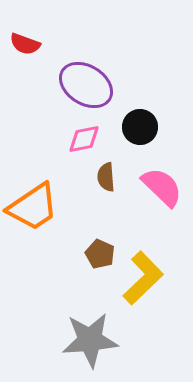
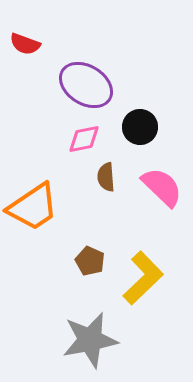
brown pentagon: moved 10 px left, 7 px down
gray star: rotated 6 degrees counterclockwise
